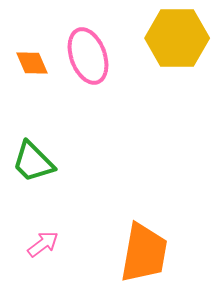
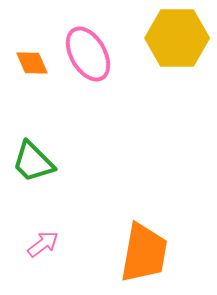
pink ellipse: moved 2 px up; rotated 10 degrees counterclockwise
